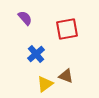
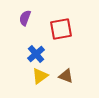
purple semicircle: rotated 119 degrees counterclockwise
red square: moved 6 px left
yellow triangle: moved 5 px left, 8 px up
